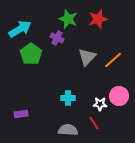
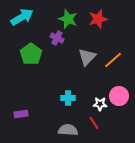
cyan arrow: moved 2 px right, 12 px up
